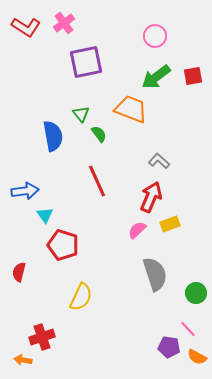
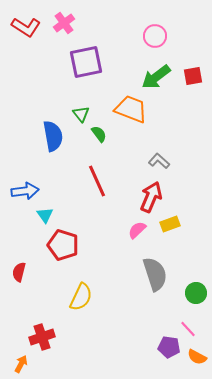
orange arrow: moved 2 px left, 4 px down; rotated 108 degrees clockwise
